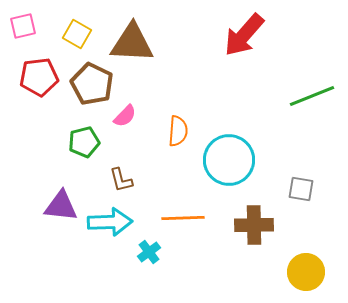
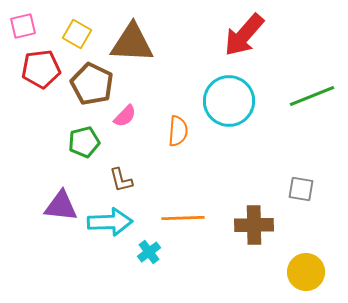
red pentagon: moved 2 px right, 8 px up
cyan circle: moved 59 px up
